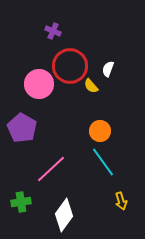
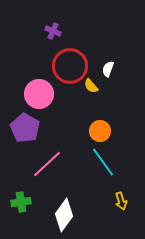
pink circle: moved 10 px down
purple pentagon: moved 3 px right
pink line: moved 4 px left, 5 px up
